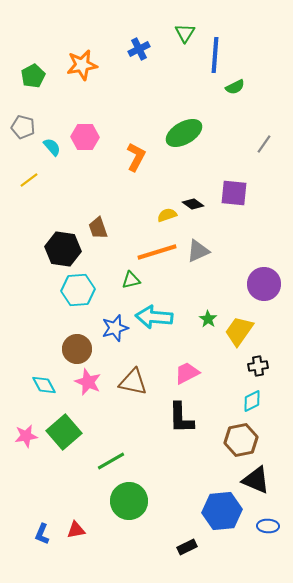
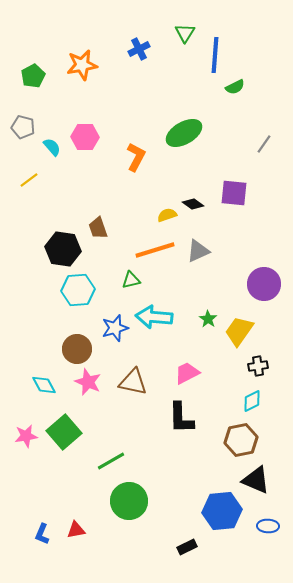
orange line at (157, 252): moved 2 px left, 2 px up
